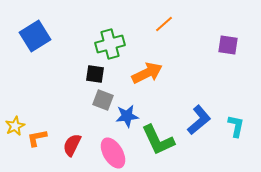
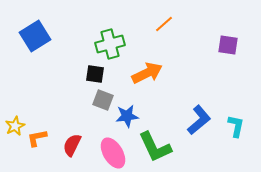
green L-shape: moved 3 px left, 7 px down
